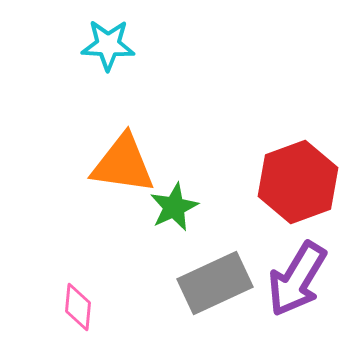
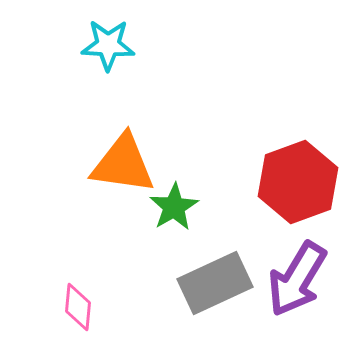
green star: rotated 6 degrees counterclockwise
